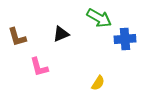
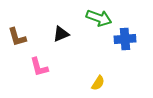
green arrow: rotated 10 degrees counterclockwise
